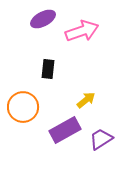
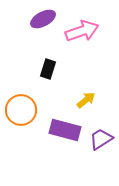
black rectangle: rotated 12 degrees clockwise
orange circle: moved 2 px left, 3 px down
purple rectangle: rotated 44 degrees clockwise
